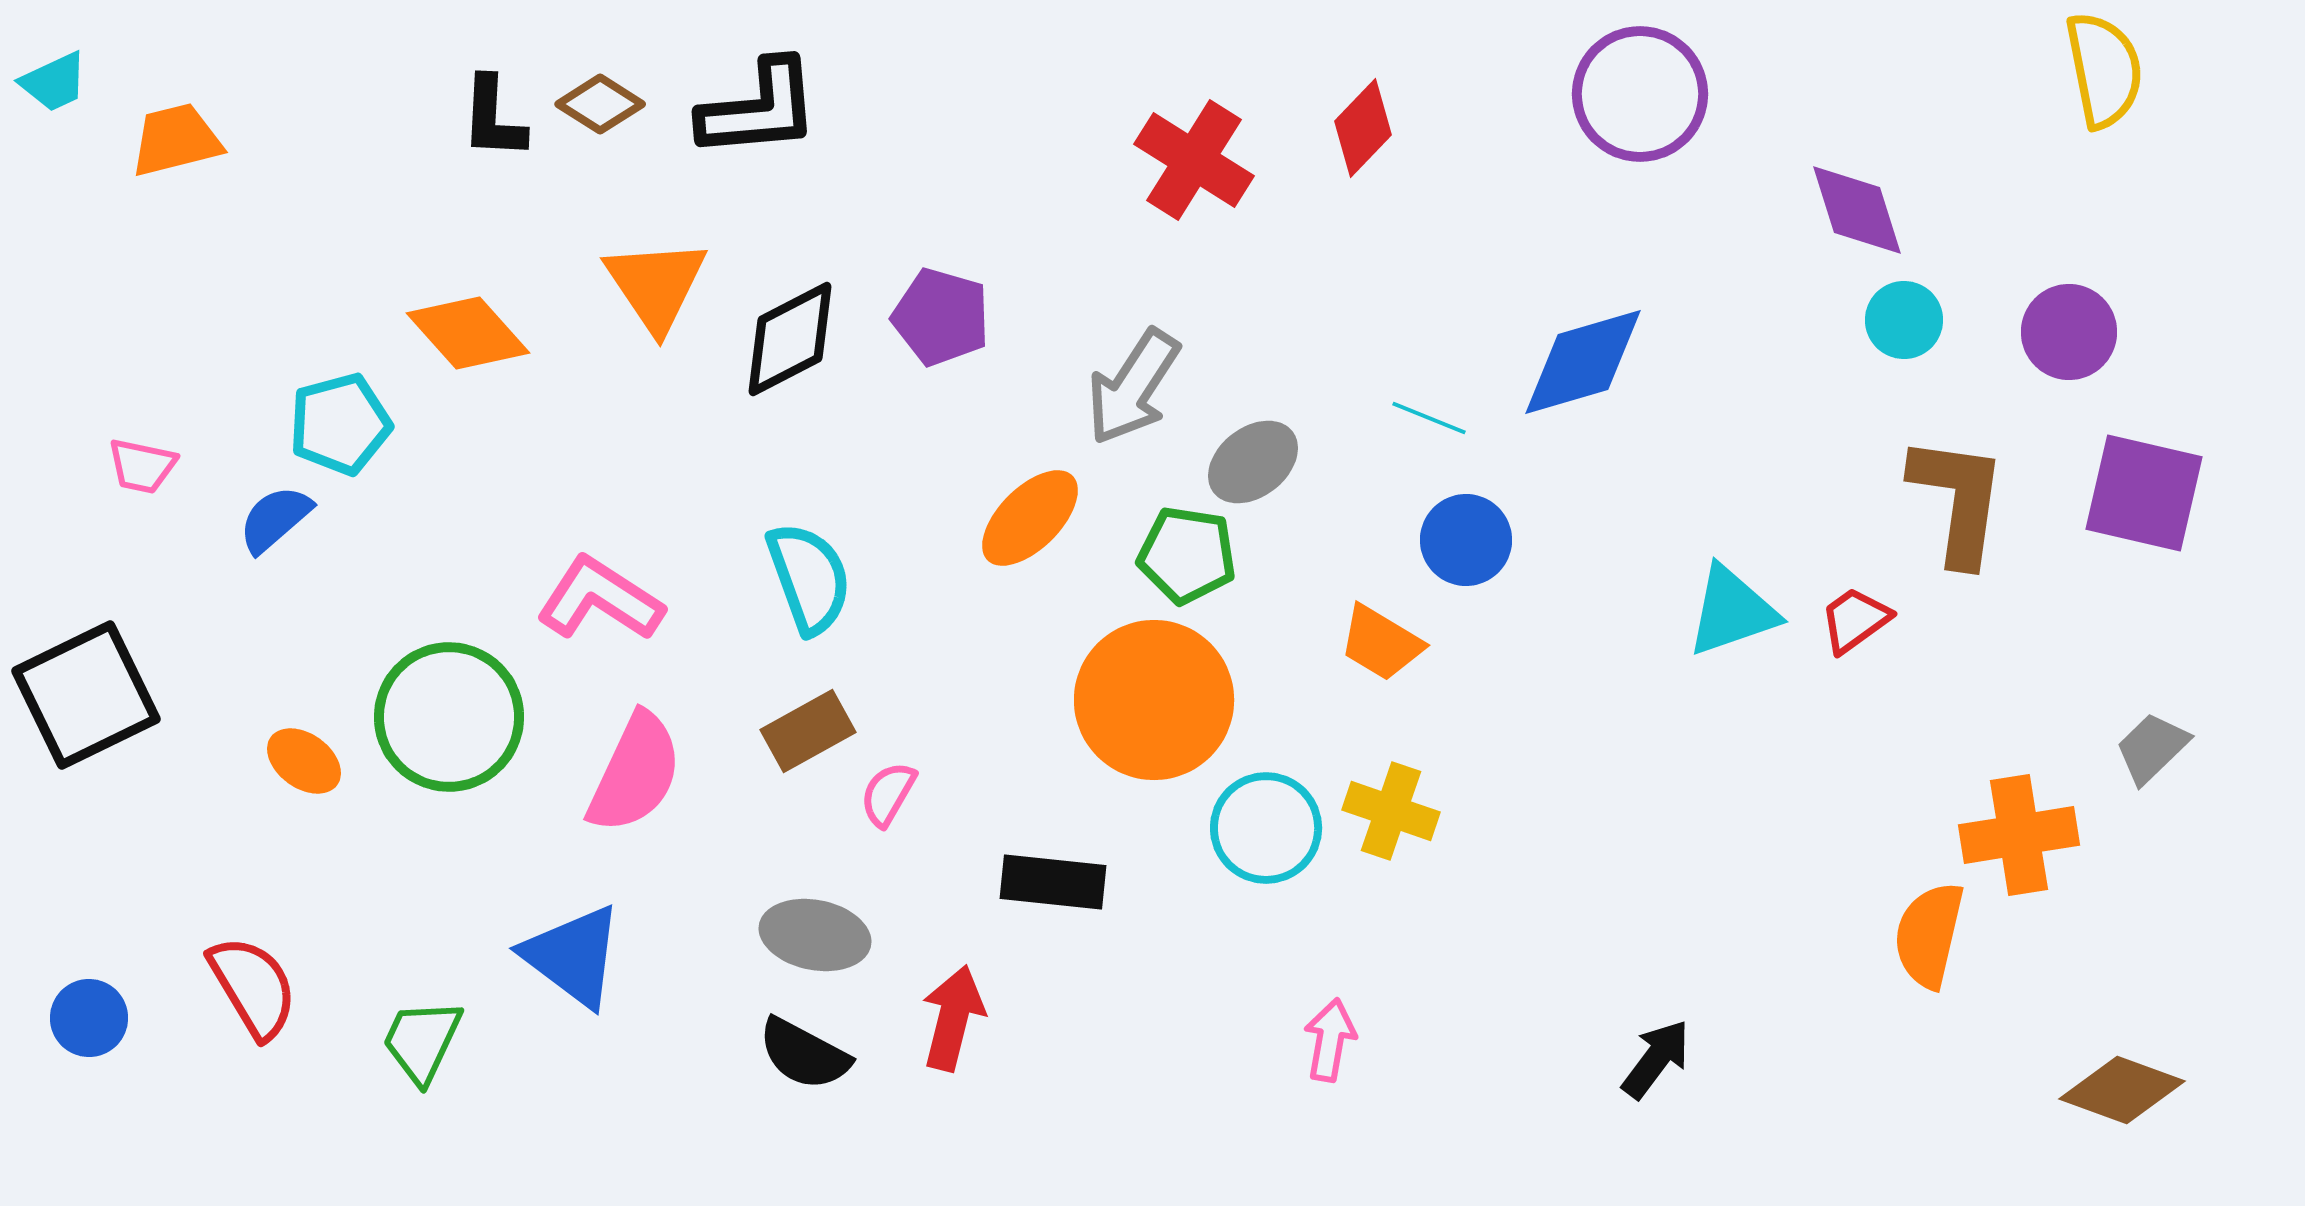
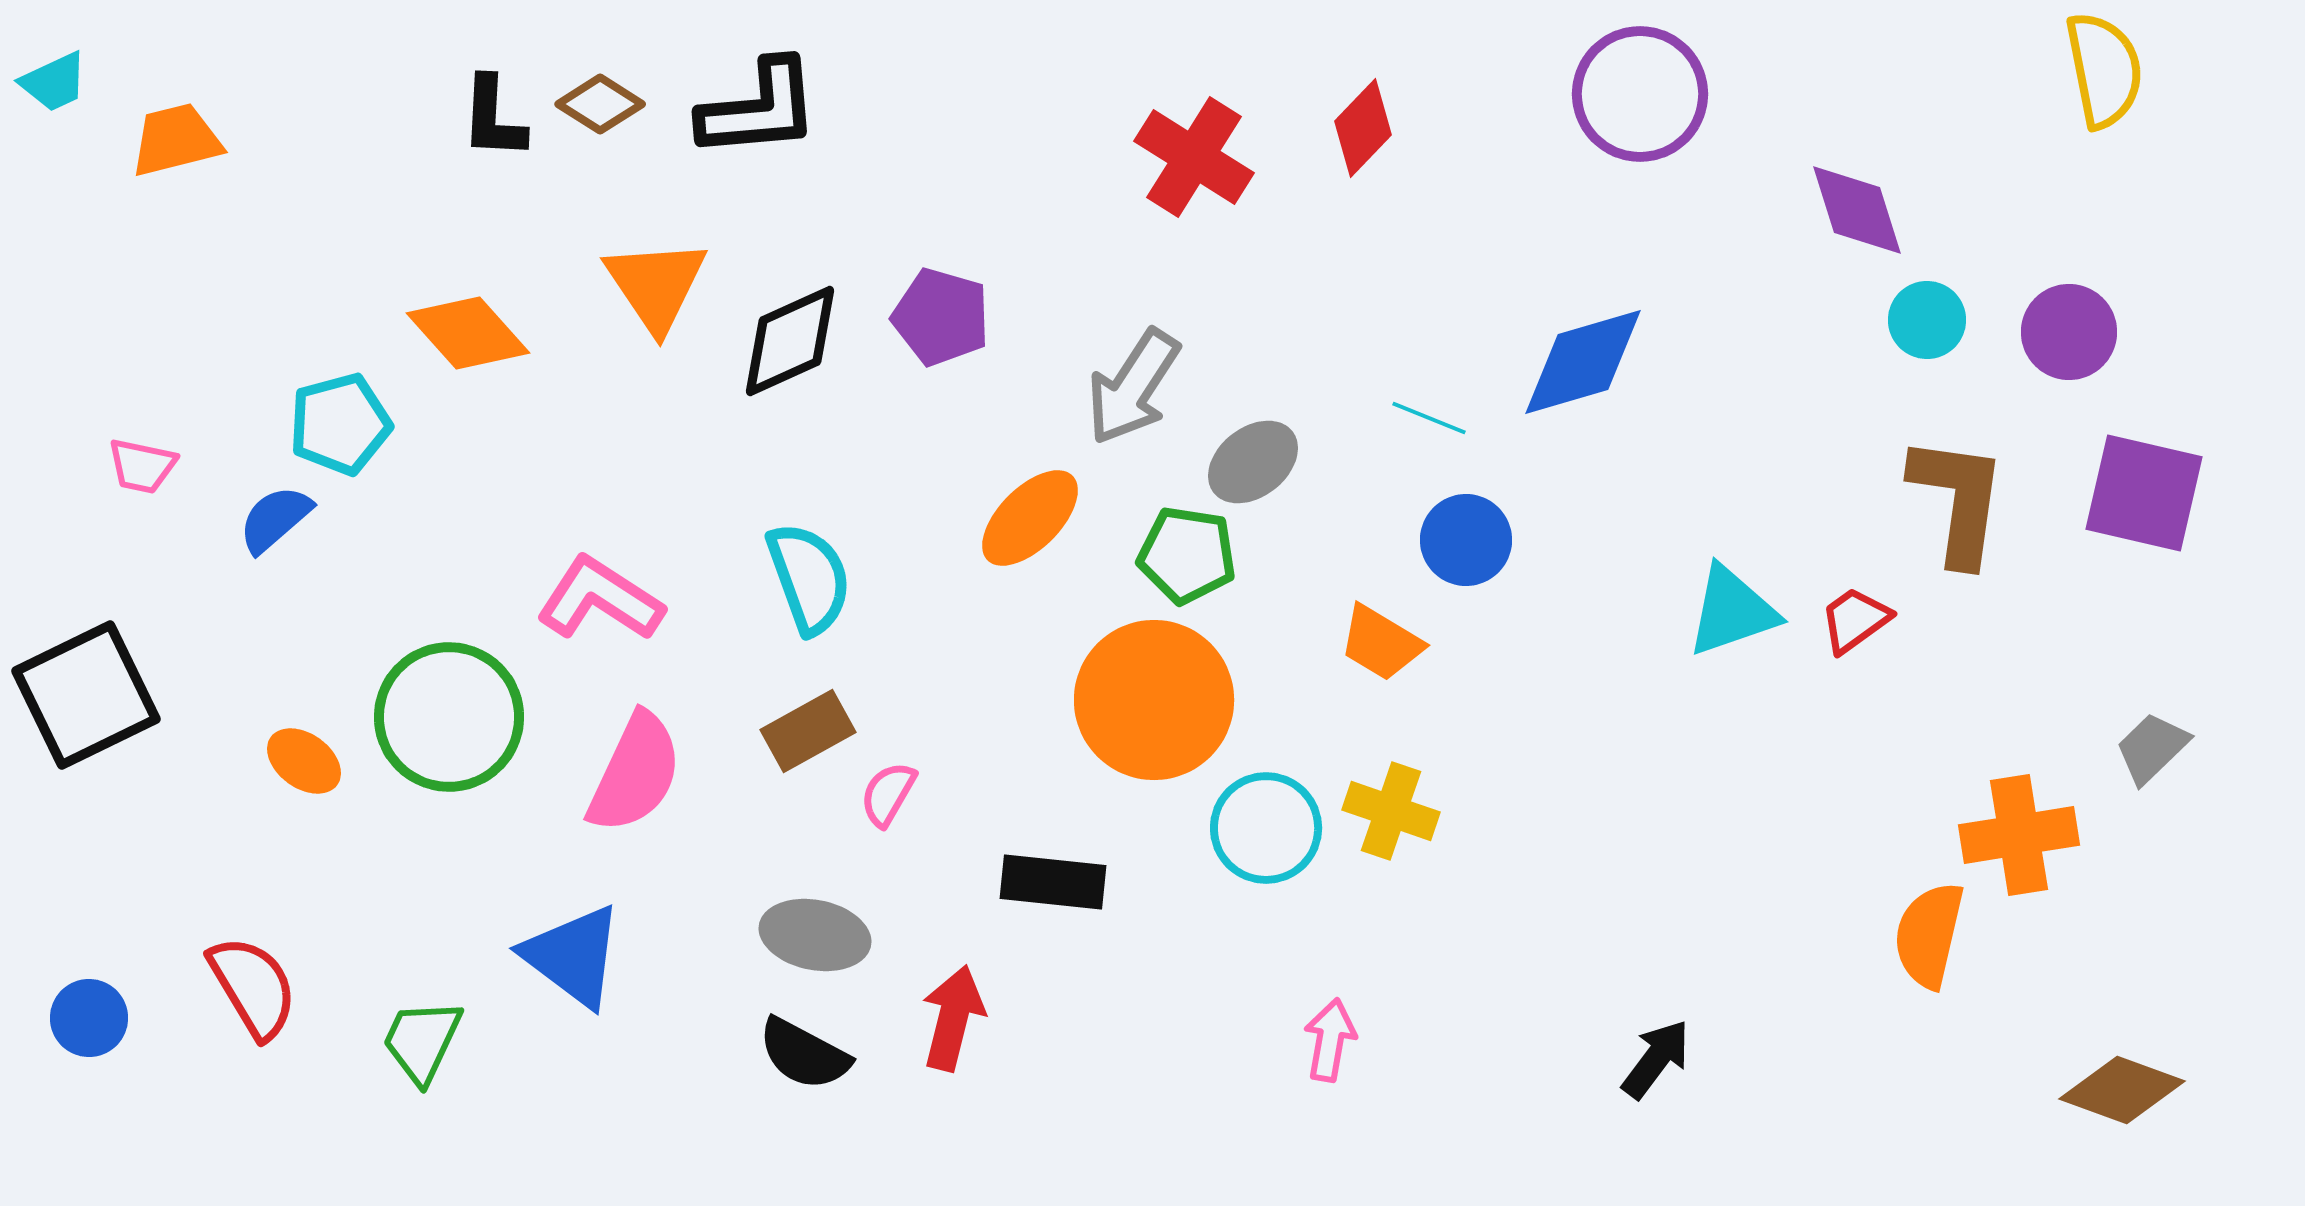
red cross at (1194, 160): moved 3 px up
cyan circle at (1904, 320): moved 23 px right
black diamond at (790, 339): moved 2 px down; rotated 3 degrees clockwise
